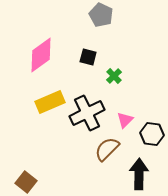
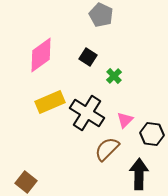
black square: rotated 18 degrees clockwise
black cross: rotated 32 degrees counterclockwise
